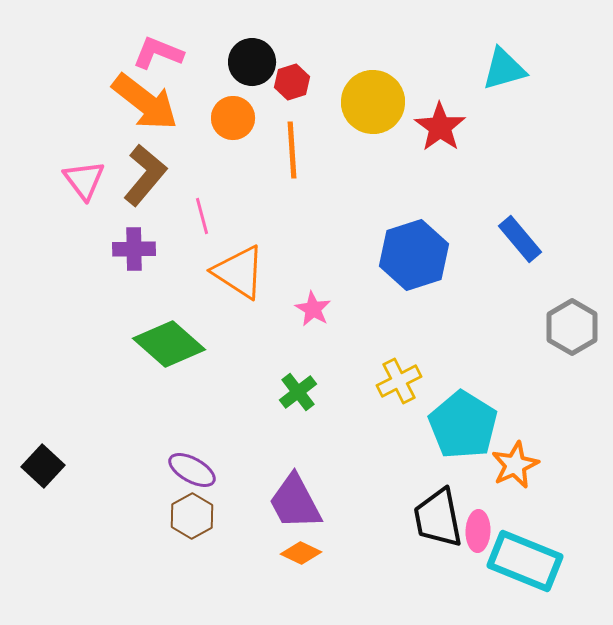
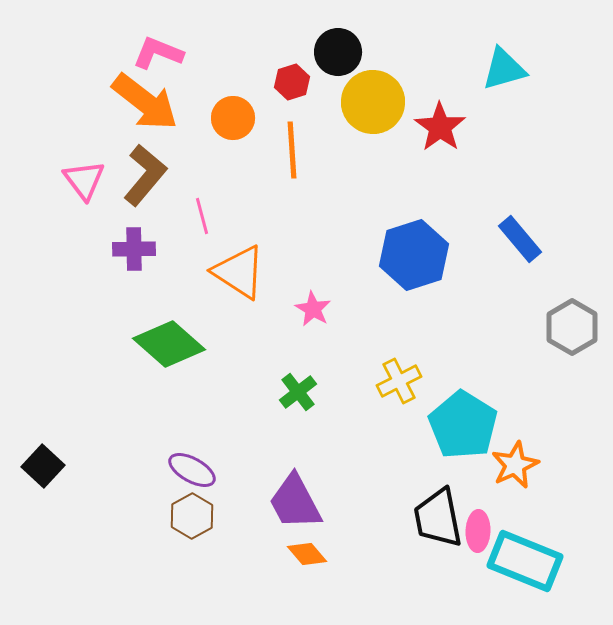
black circle: moved 86 px right, 10 px up
orange diamond: moved 6 px right, 1 px down; rotated 24 degrees clockwise
